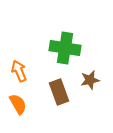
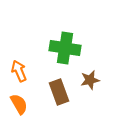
orange semicircle: moved 1 px right
